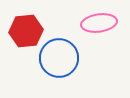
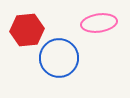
red hexagon: moved 1 px right, 1 px up
